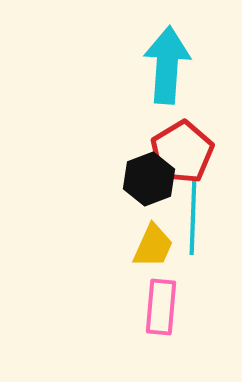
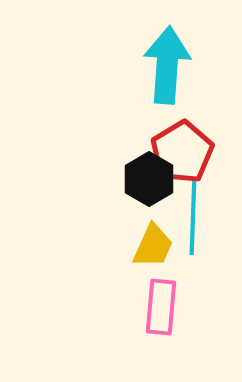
black hexagon: rotated 9 degrees counterclockwise
